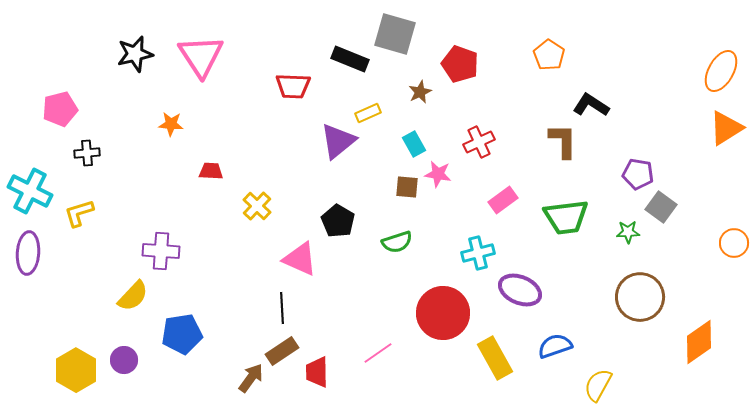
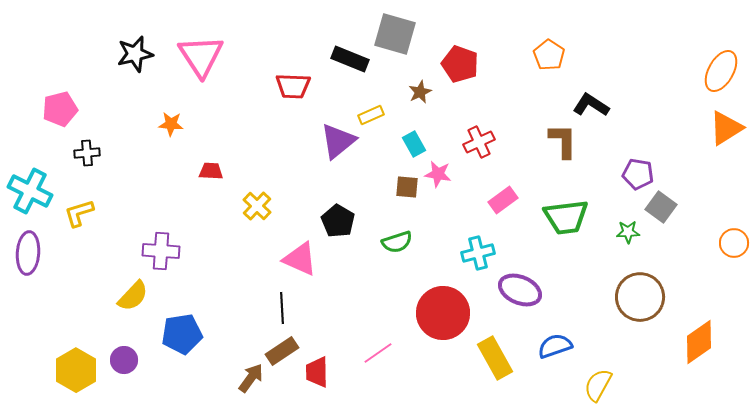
yellow rectangle at (368, 113): moved 3 px right, 2 px down
